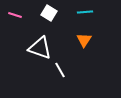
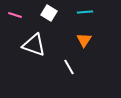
white triangle: moved 6 px left, 3 px up
white line: moved 9 px right, 3 px up
